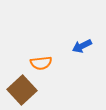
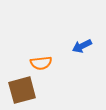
brown square: rotated 28 degrees clockwise
